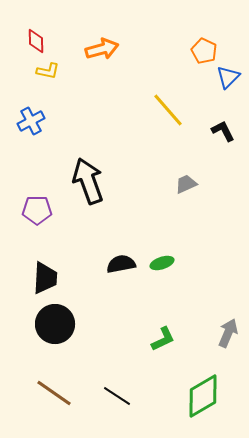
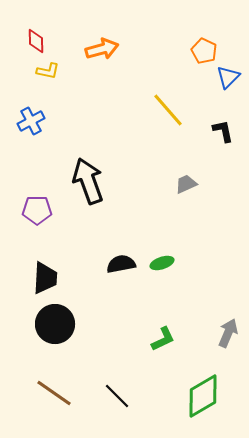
black L-shape: rotated 15 degrees clockwise
black line: rotated 12 degrees clockwise
